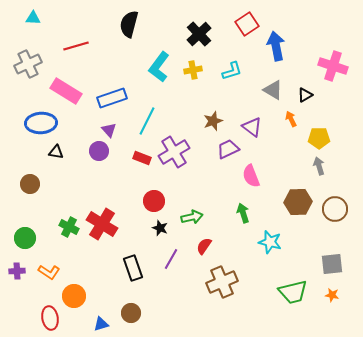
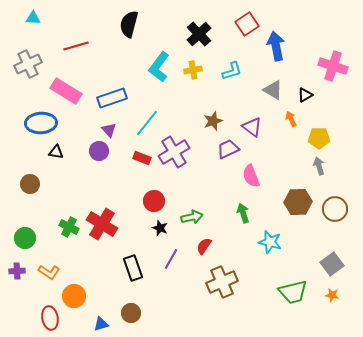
cyan line at (147, 121): moved 2 px down; rotated 12 degrees clockwise
gray square at (332, 264): rotated 30 degrees counterclockwise
